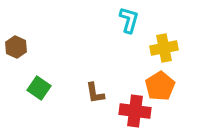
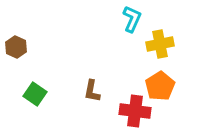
cyan L-shape: moved 3 px right, 1 px up; rotated 8 degrees clockwise
yellow cross: moved 4 px left, 4 px up
green square: moved 4 px left, 6 px down
brown L-shape: moved 3 px left, 2 px up; rotated 20 degrees clockwise
